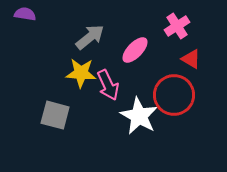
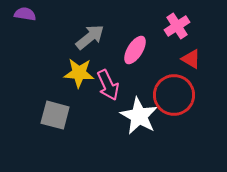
pink ellipse: rotated 12 degrees counterclockwise
yellow star: moved 2 px left
